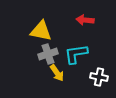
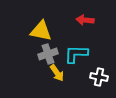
cyan L-shape: rotated 10 degrees clockwise
